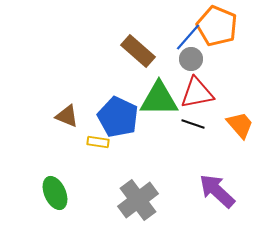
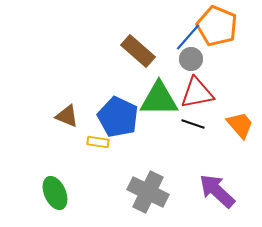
gray cross: moved 10 px right, 8 px up; rotated 27 degrees counterclockwise
